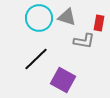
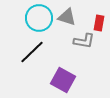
black line: moved 4 px left, 7 px up
